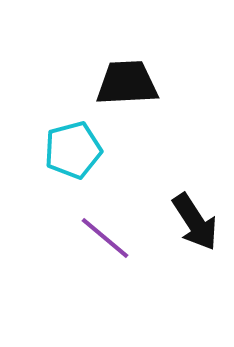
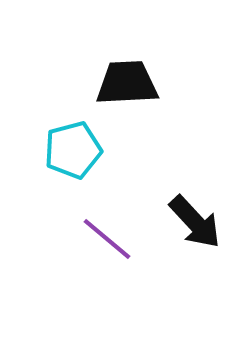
black arrow: rotated 10 degrees counterclockwise
purple line: moved 2 px right, 1 px down
